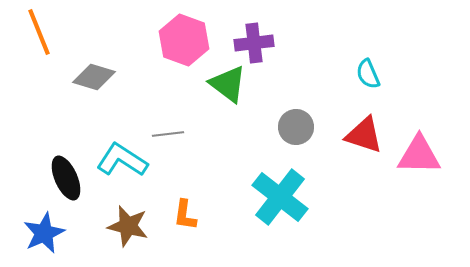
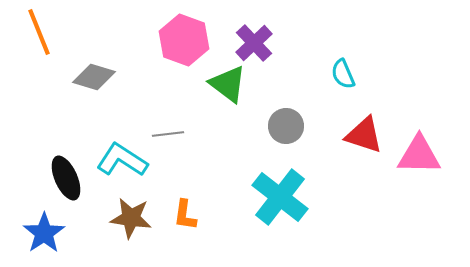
purple cross: rotated 36 degrees counterclockwise
cyan semicircle: moved 25 px left
gray circle: moved 10 px left, 1 px up
brown star: moved 3 px right, 8 px up; rotated 6 degrees counterclockwise
blue star: rotated 9 degrees counterclockwise
